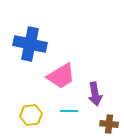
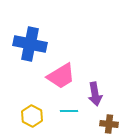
yellow hexagon: moved 1 px right, 1 px down; rotated 25 degrees counterclockwise
